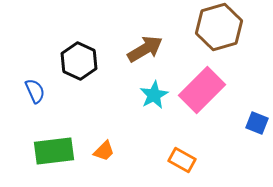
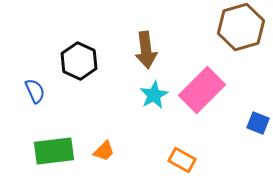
brown hexagon: moved 22 px right
brown arrow: moved 1 px right, 1 px down; rotated 114 degrees clockwise
blue square: moved 1 px right
